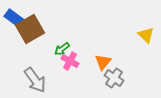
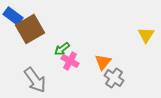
blue rectangle: moved 1 px left, 2 px up
yellow triangle: rotated 18 degrees clockwise
